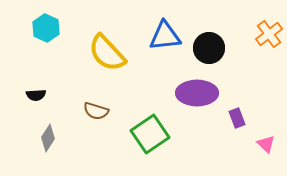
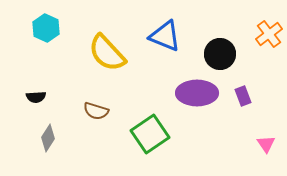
blue triangle: rotated 28 degrees clockwise
black circle: moved 11 px right, 6 px down
black semicircle: moved 2 px down
purple rectangle: moved 6 px right, 22 px up
pink triangle: rotated 12 degrees clockwise
